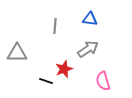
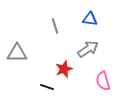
gray line: rotated 21 degrees counterclockwise
black line: moved 1 px right, 6 px down
